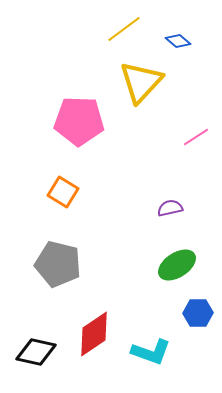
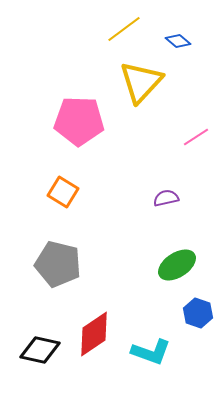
purple semicircle: moved 4 px left, 10 px up
blue hexagon: rotated 20 degrees clockwise
black diamond: moved 4 px right, 2 px up
